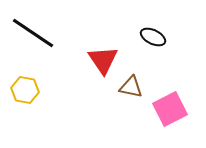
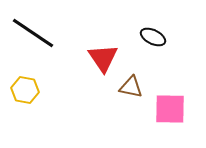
red triangle: moved 2 px up
pink square: rotated 28 degrees clockwise
